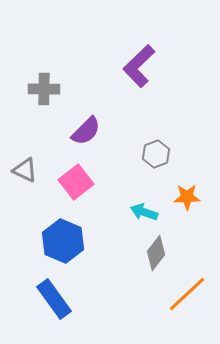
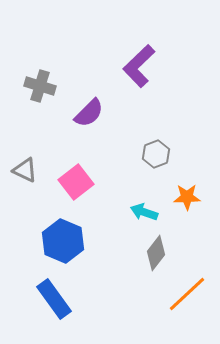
gray cross: moved 4 px left, 3 px up; rotated 16 degrees clockwise
purple semicircle: moved 3 px right, 18 px up
